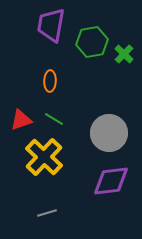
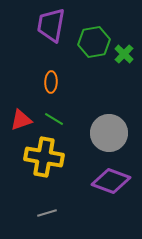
green hexagon: moved 2 px right
orange ellipse: moved 1 px right, 1 px down
yellow cross: rotated 33 degrees counterclockwise
purple diamond: rotated 27 degrees clockwise
